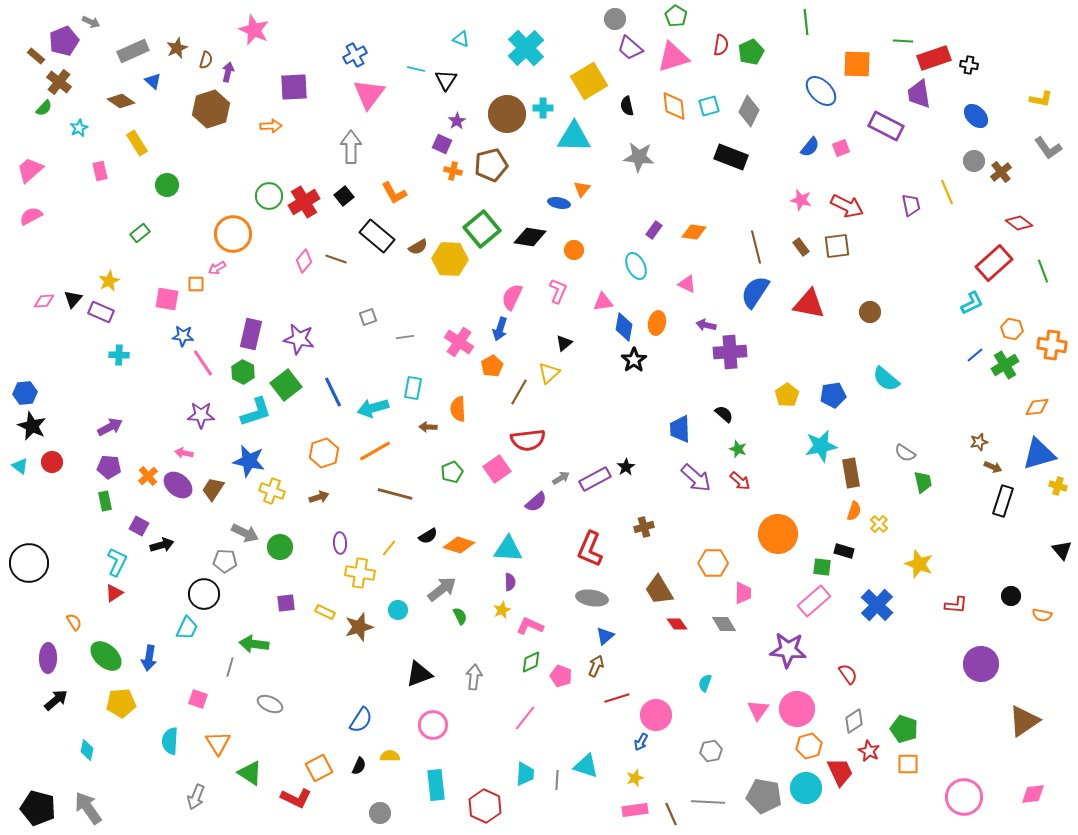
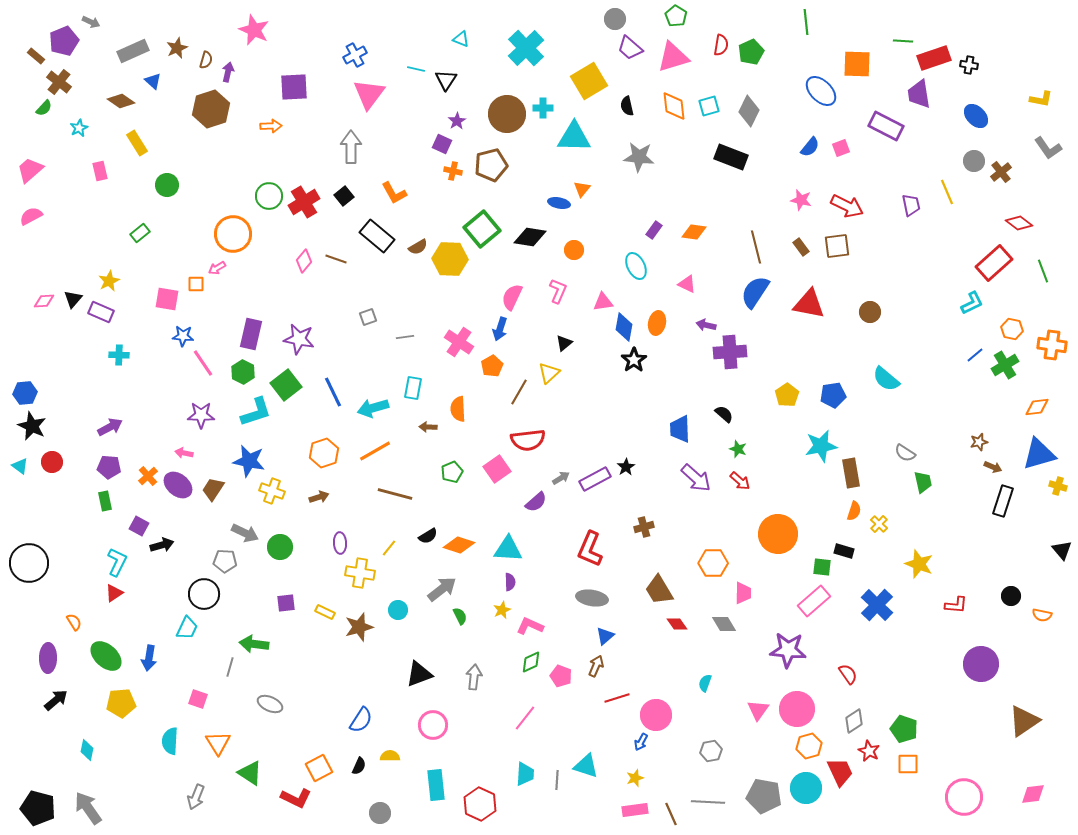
red hexagon at (485, 806): moved 5 px left, 2 px up
